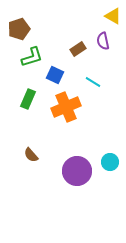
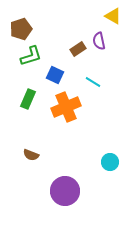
brown pentagon: moved 2 px right
purple semicircle: moved 4 px left
green L-shape: moved 1 px left, 1 px up
brown semicircle: rotated 28 degrees counterclockwise
purple circle: moved 12 px left, 20 px down
